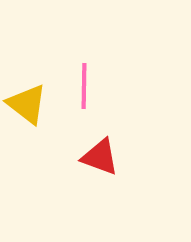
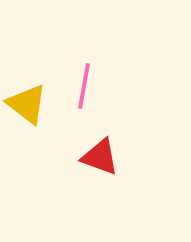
pink line: rotated 9 degrees clockwise
